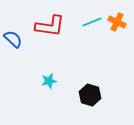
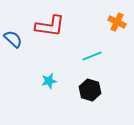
cyan line: moved 34 px down
black hexagon: moved 5 px up
